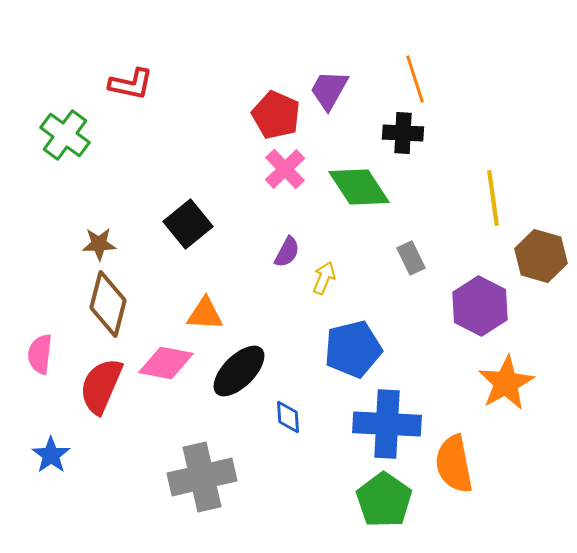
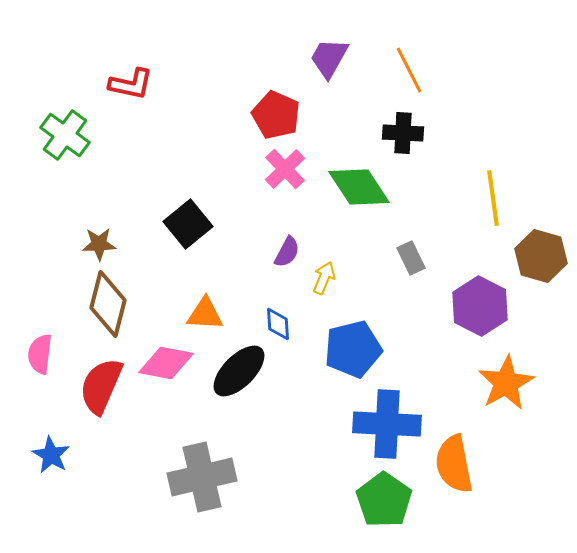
orange line: moved 6 px left, 9 px up; rotated 9 degrees counterclockwise
purple trapezoid: moved 32 px up
blue diamond: moved 10 px left, 93 px up
blue star: rotated 6 degrees counterclockwise
